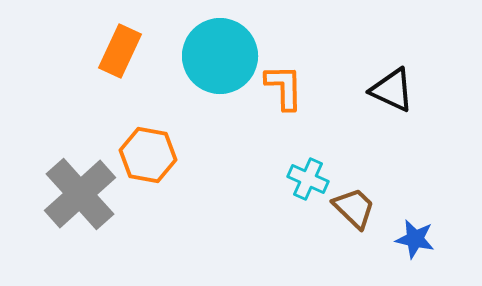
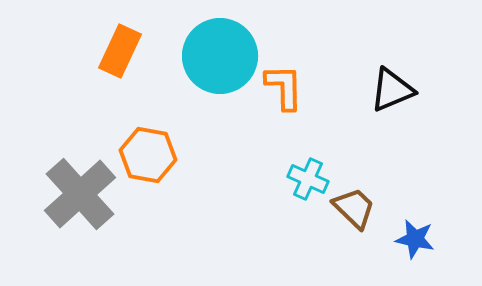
black triangle: rotated 48 degrees counterclockwise
